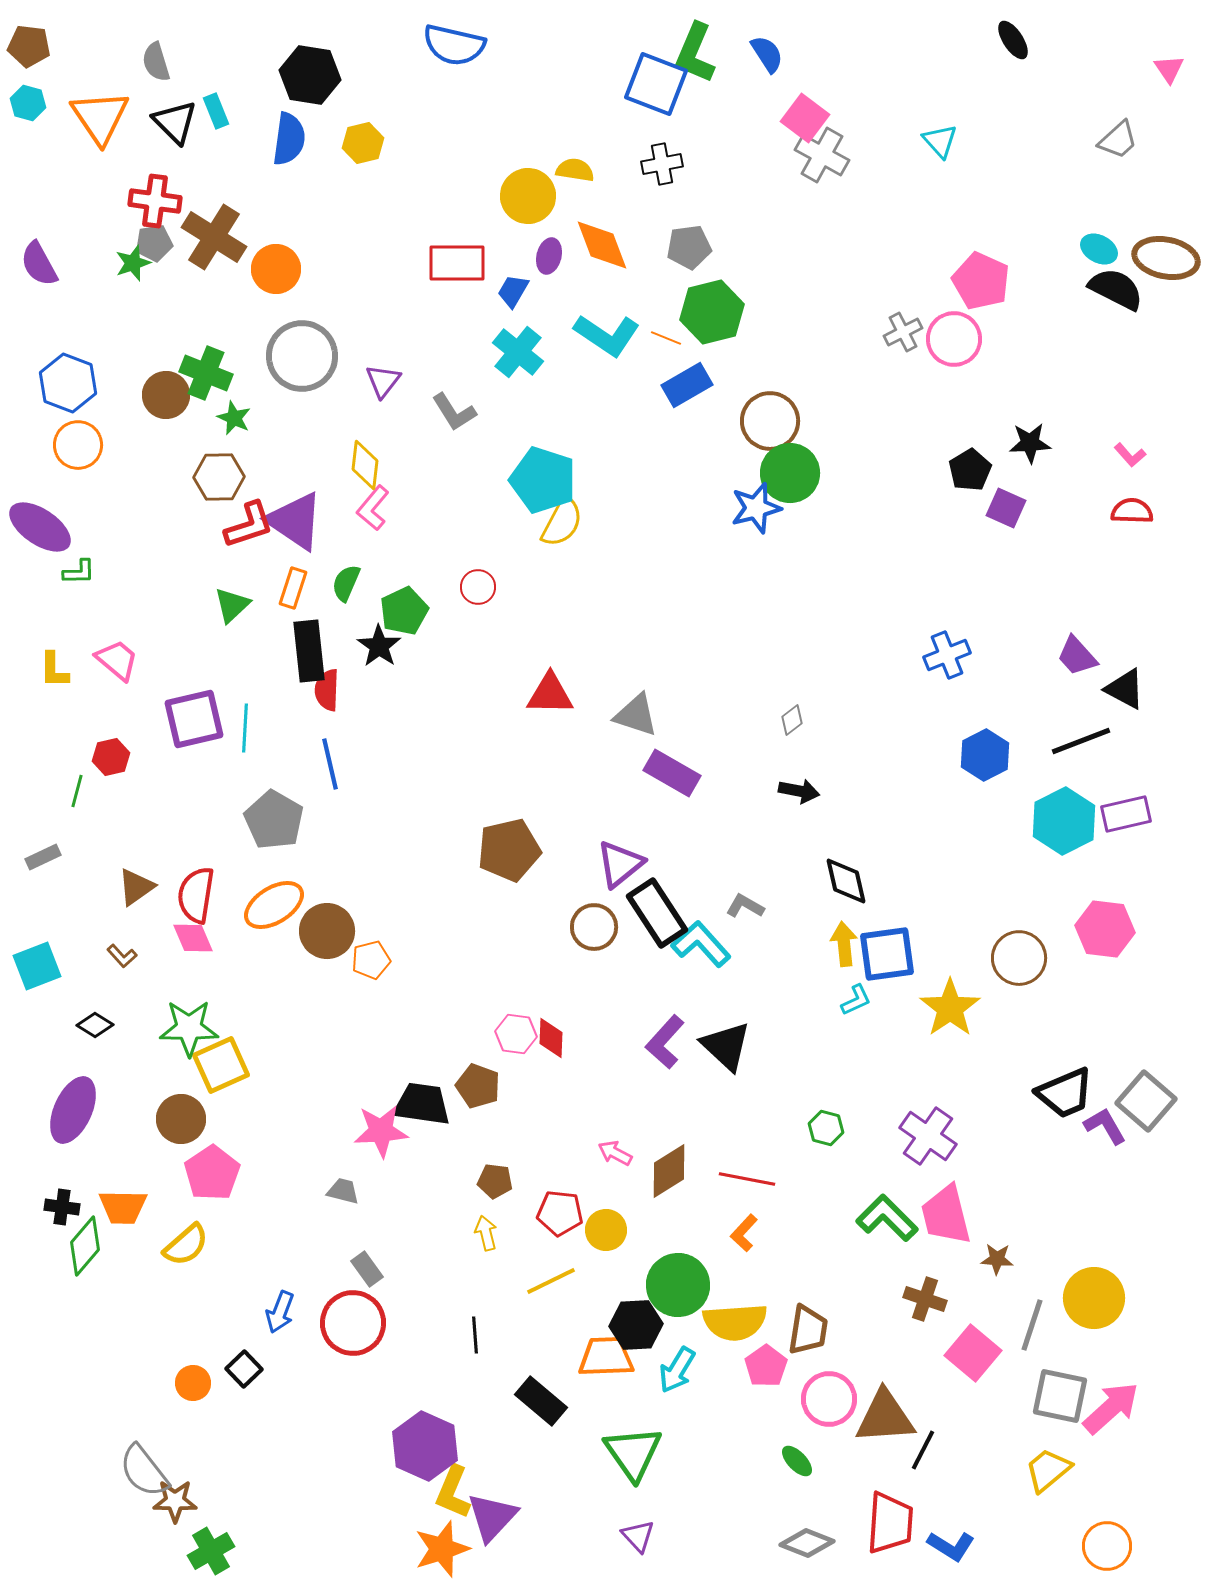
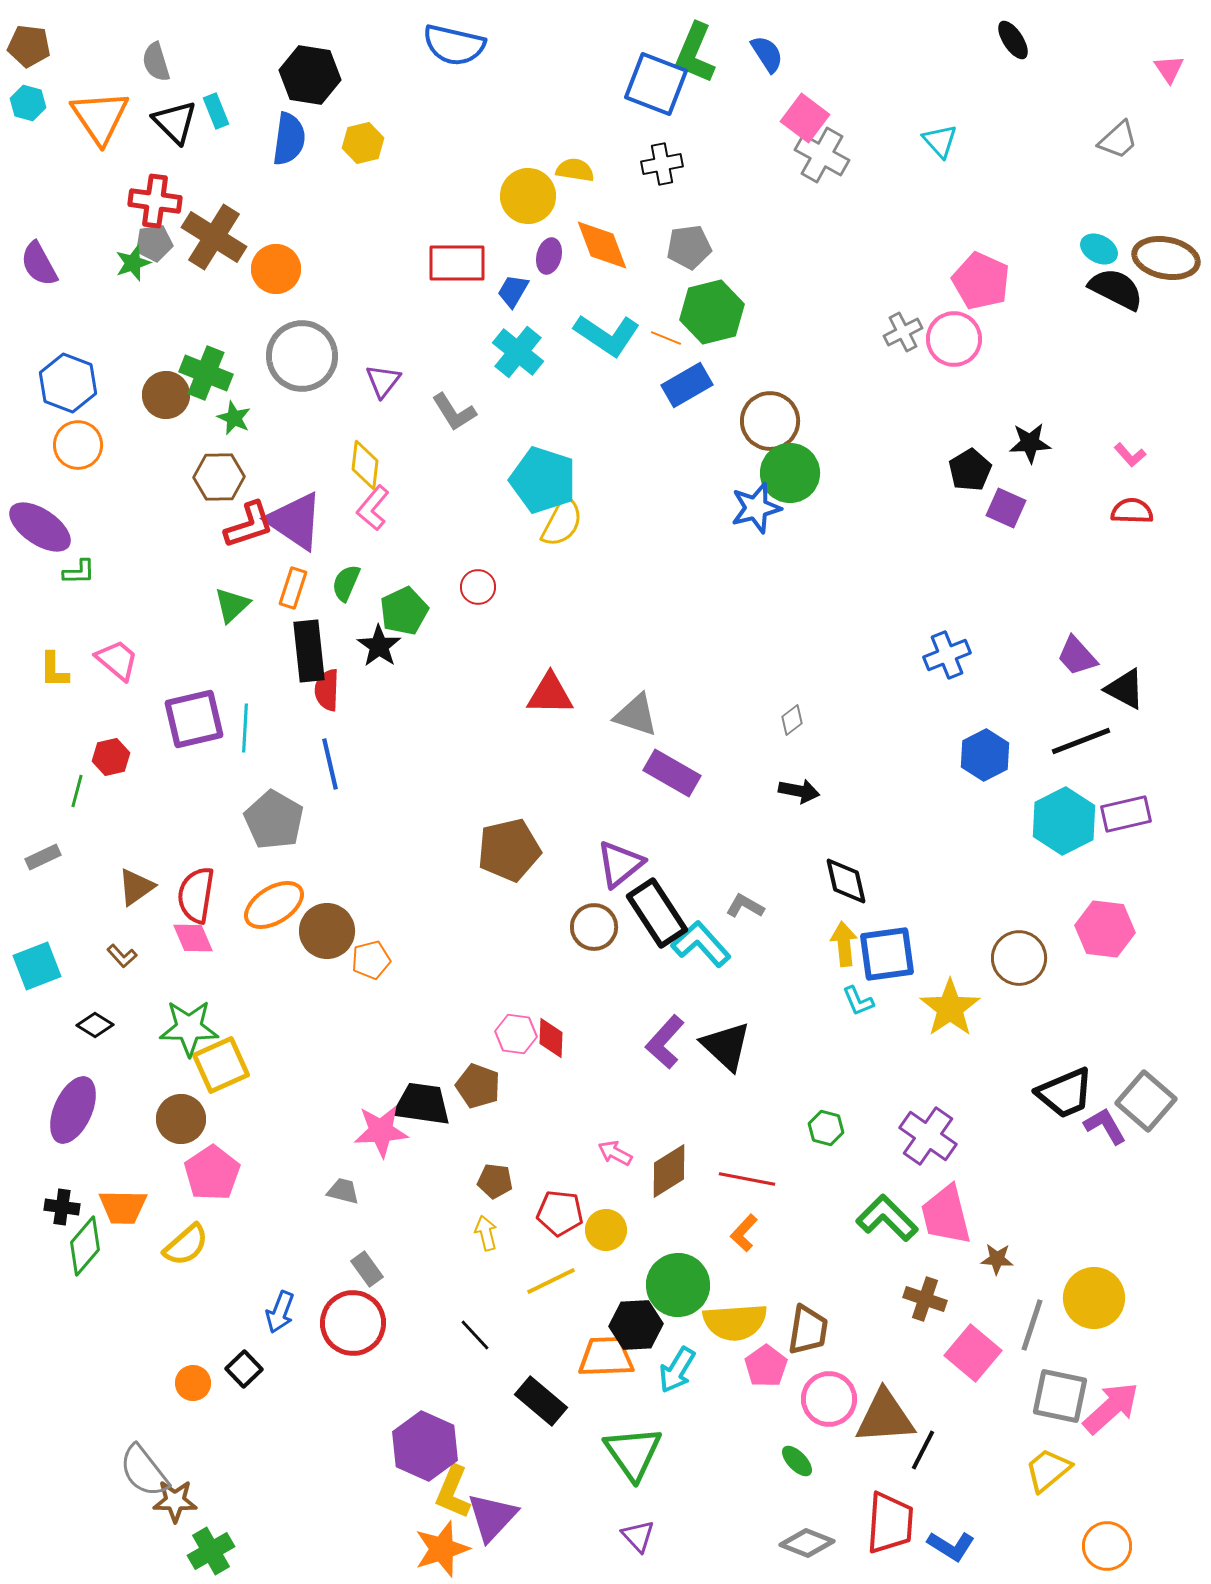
cyan L-shape at (856, 1000): moved 2 px right, 1 px down; rotated 92 degrees clockwise
black line at (475, 1335): rotated 39 degrees counterclockwise
